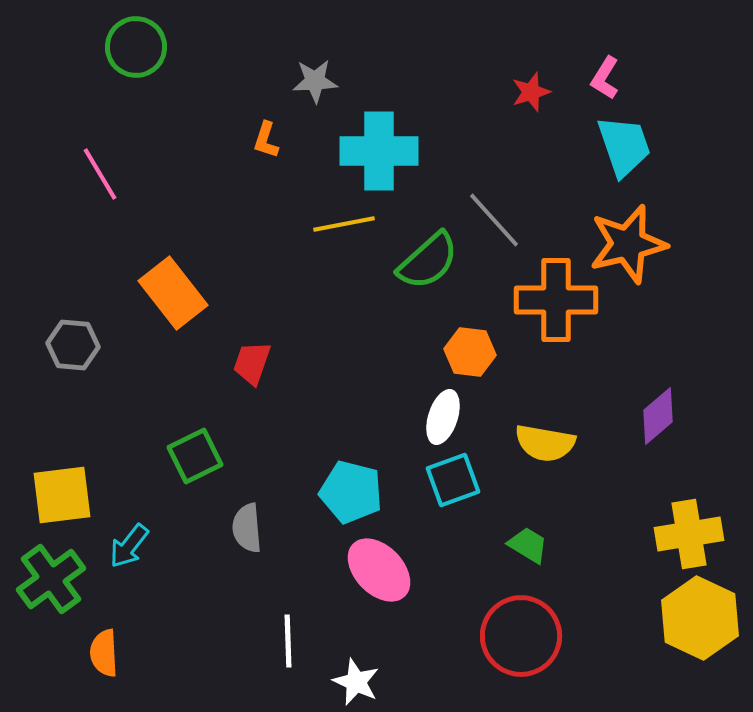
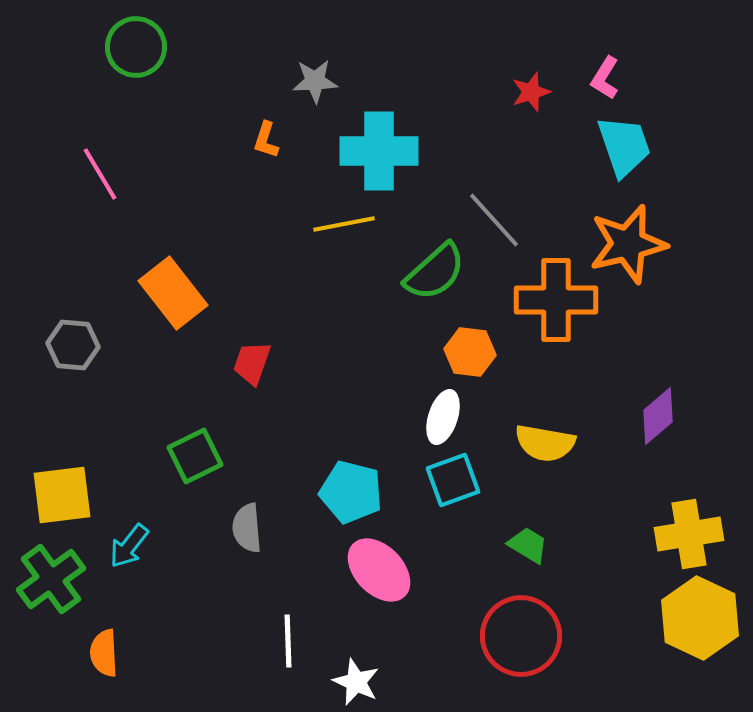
green semicircle: moved 7 px right, 11 px down
